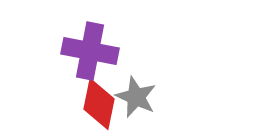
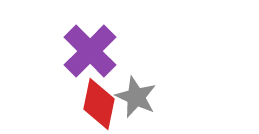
purple cross: rotated 34 degrees clockwise
